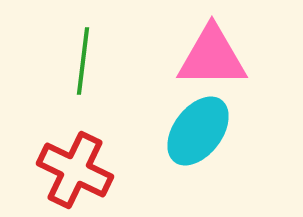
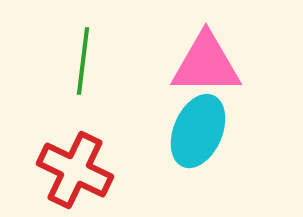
pink triangle: moved 6 px left, 7 px down
cyan ellipse: rotated 14 degrees counterclockwise
